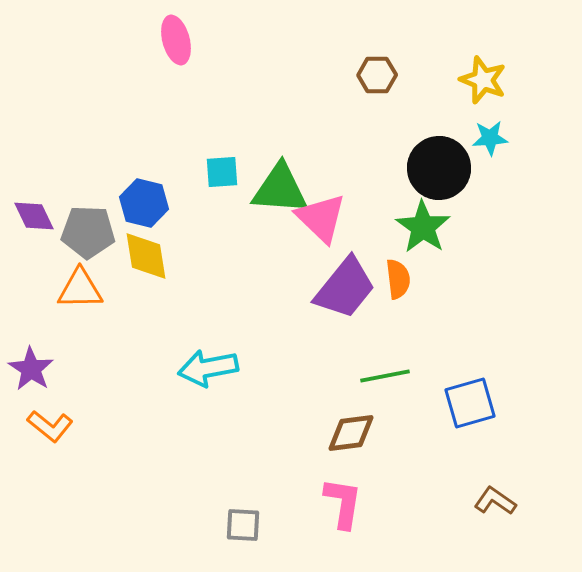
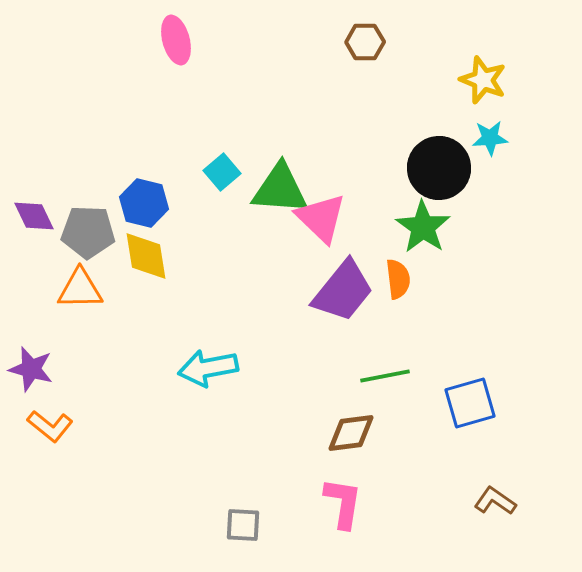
brown hexagon: moved 12 px left, 33 px up
cyan square: rotated 36 degrees counterclockwise
purple trapezoid: moved 2 px left, 3 px down
purple star: rotated 18 degrees counterclockwise
